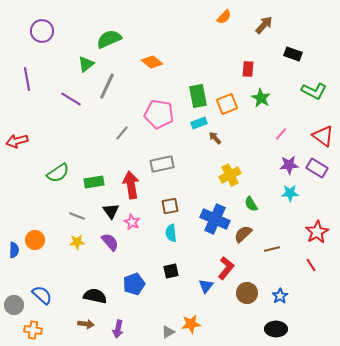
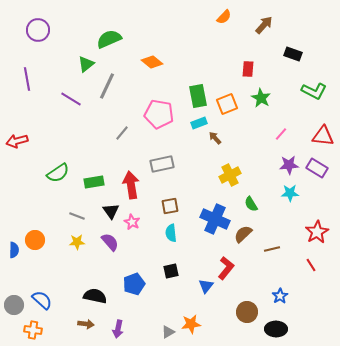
purple circle at (42, 31): moved 4 px left, 1 px up
red triangle at (323, 136): rotated 30 degrees counterclockwise
brown circle at (247, 293): moved 19 px down
blue semicircle at (42, 295): moved 5 px down
